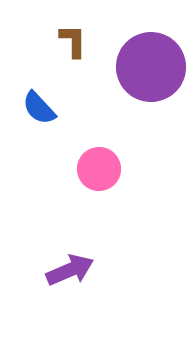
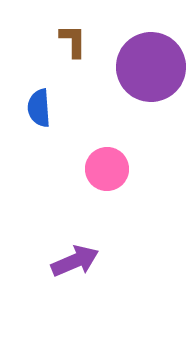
blue semicircle: rotated 39 degrees clockwise
pink circle: moved 8 px right
purple arrow: moved 5 px right, 9 px up
